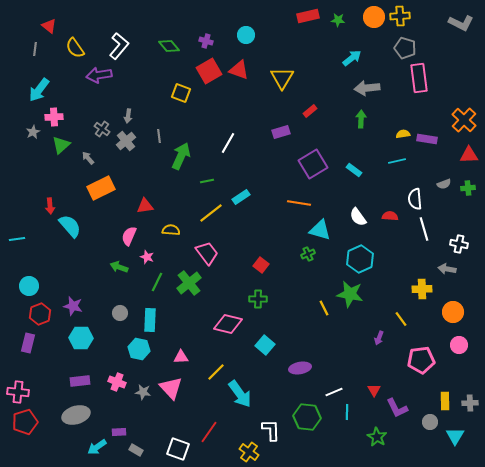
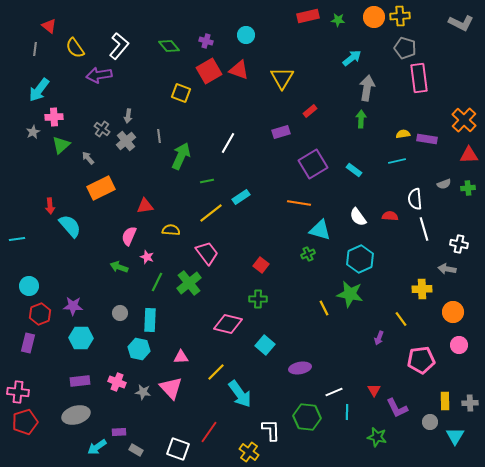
gray arrow at (367, 88): rotated 105 degrees clockwise
purple star at (73, 306): rotated 12 degrees counterclockwise
green star at (377, 437): rotated 18 degrees counterclockwise
